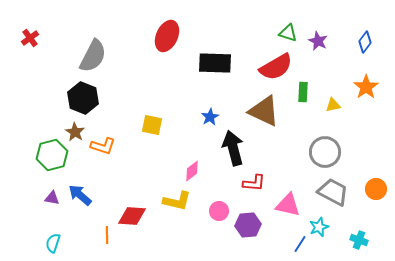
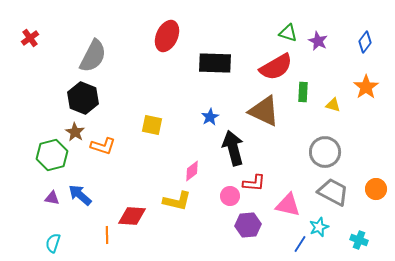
yellow triangle: rotated 28 degrees clockwise
pink circle: moved 11 px right, 15 px up
